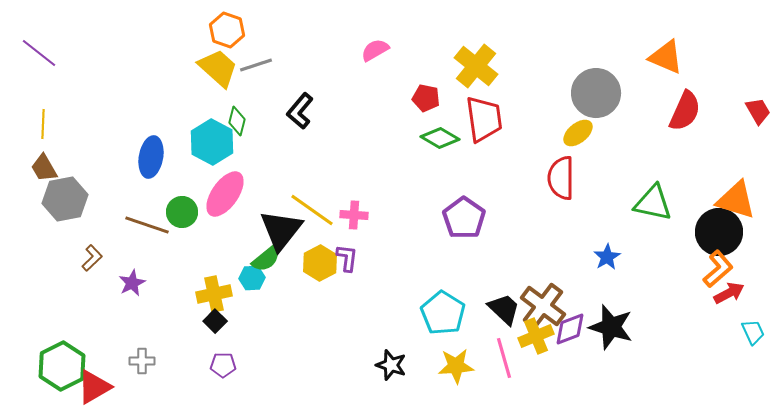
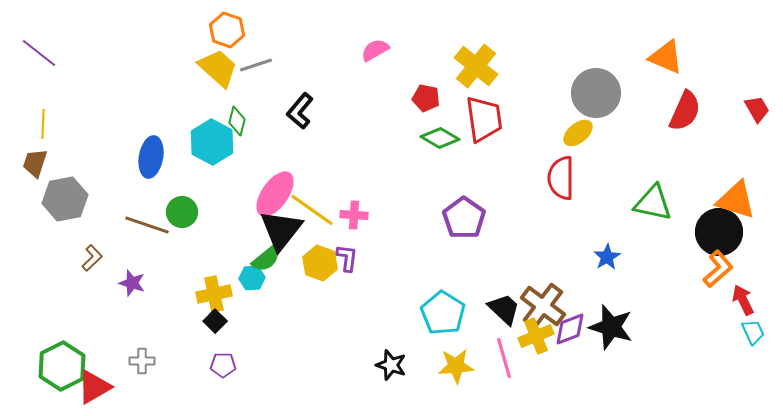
red trapezoid at (758, 111): moved 1 px left, 2 px up
brown trapezoid at (44, 168): moved 9 px left, 5 px up; rotated 48 degrees clockwise
pink ellipse at (225, 194): moved 50 px right
yellow hexagon at (320, 263): rotated 12 degrees counterclockwise
purple star at (132, 283): rotated 28 degrees counterclockwise
red arrow at (729, 293): moved 14 px right, 7 px down; rotated 88 degrees counterclockwise
